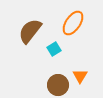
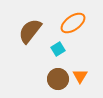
orange ellipse: rotated 20 degrees clockwise
cyan square: moved 4 px right
brown circle: moved 6 px up
